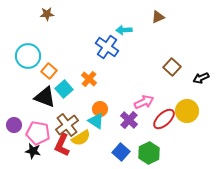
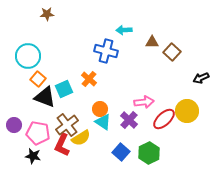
brown triangle: moved 6 px left, 25 px down; rotated 24 degrees clockwise
blue cross: moved 1 px left, 4 px down; rotated 20 degrees counterclockwise
brown square: moved 15 px up
orange square: moved 11 px left, 8 px down
cyan square: rotated 18 degrees clockwise
pink arrow: rotated 18 degrees clockwise
cyan triangle: moved 7 px right, 1 px down
black star: moved 5 px down
